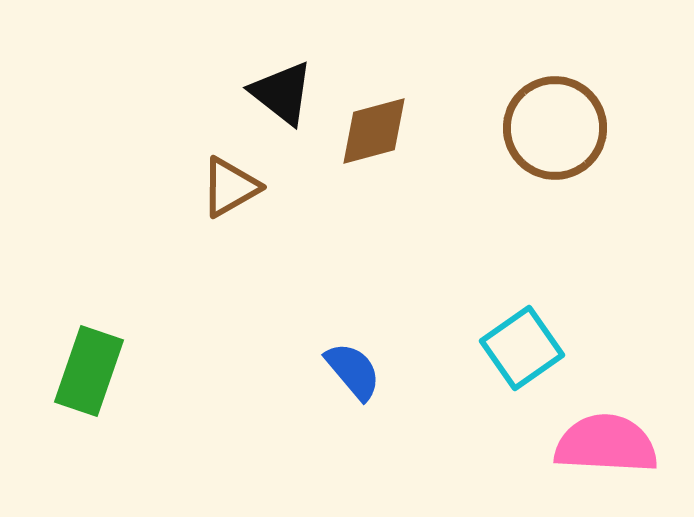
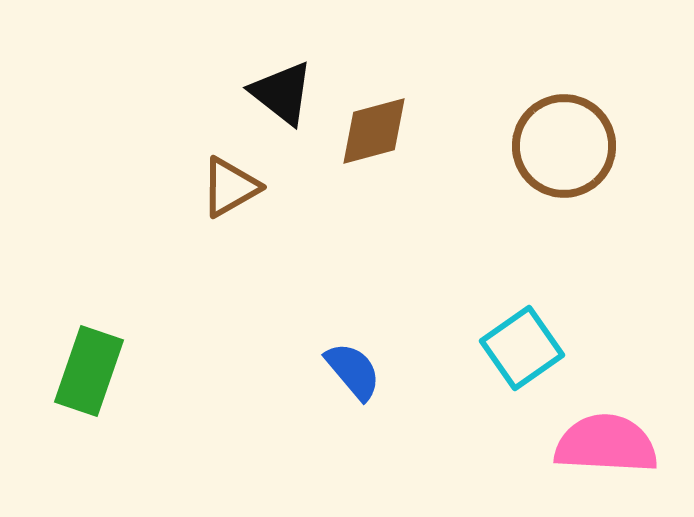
brown circle: moved 9 px right, 18 px down
